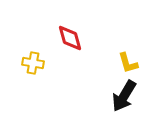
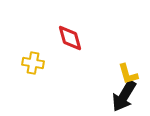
yellow L-shape: moved 11 px down
